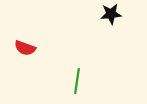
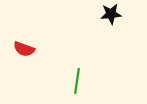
red semicircle: moved 1 px left, 1 px down
